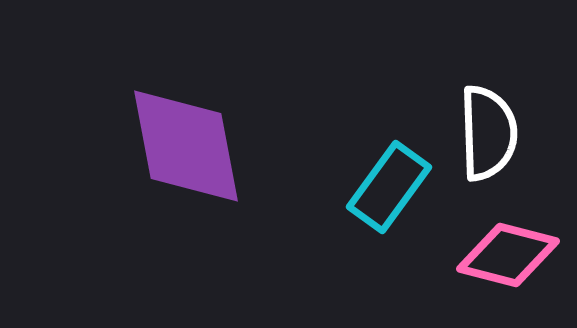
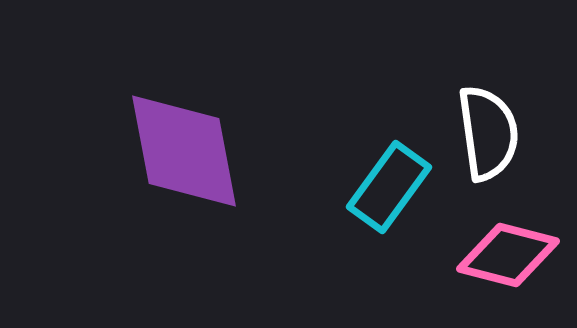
white semicircle: rotated 6 degrees counterclockwise
purple diamond: moved 2 px left, 5 px down
